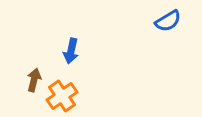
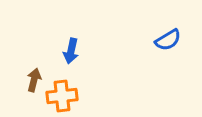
blue semicircle: moved 19 px down
orange cross: rotated 28 degrees clockwise
